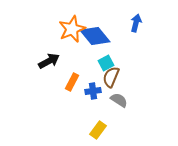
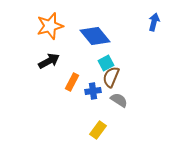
blue arrow: moved 18 px right, 1 px up
orange star: moved 22 px left, 3 px up; rotated 8 degrees clockwise
